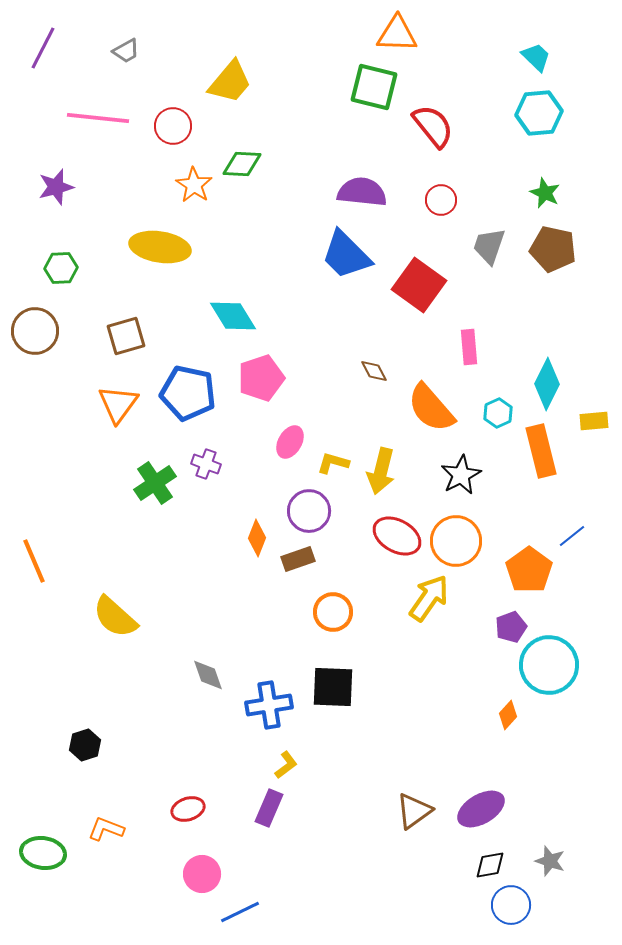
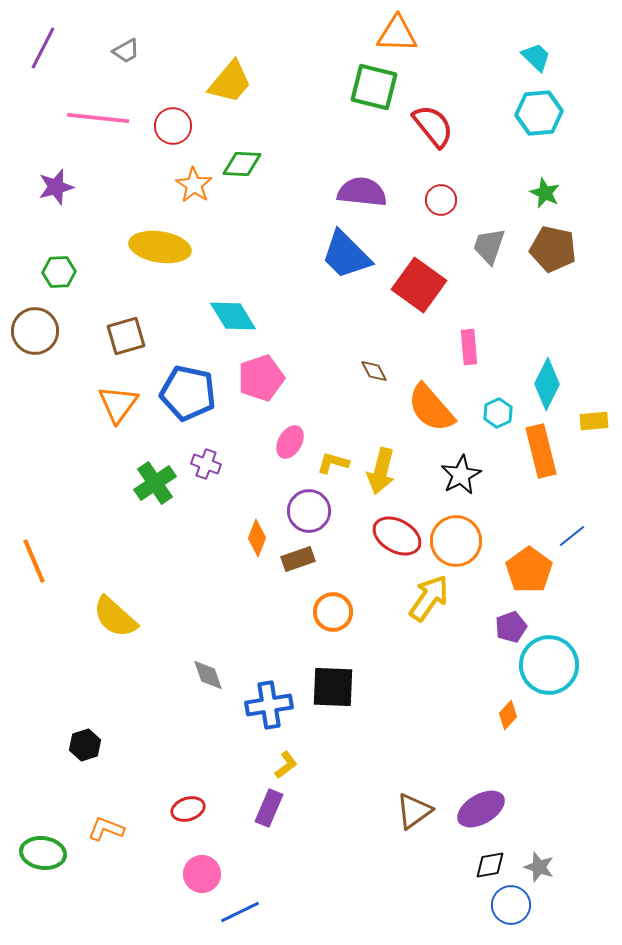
green hexagon at (61, 268): moved 2 px left, 4 px down
gray star at (550, 861): moved 11 px left, 6 px down
